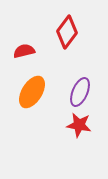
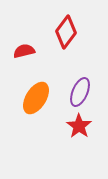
red diamond: moved 1 px left
orange ellipse: moved 4 px right, 6 px down
red star: moved 1 px down; rotated 25 degrees clockwise
